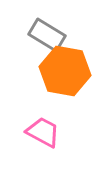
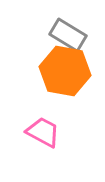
gray rectangle: moved 21 px right
